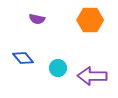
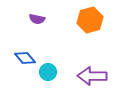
orange hexagon: rotated 15 degrees counterclockwise
blue diamond: moved 2 px right
cyan circle: moved 10 px left, 4 px down
